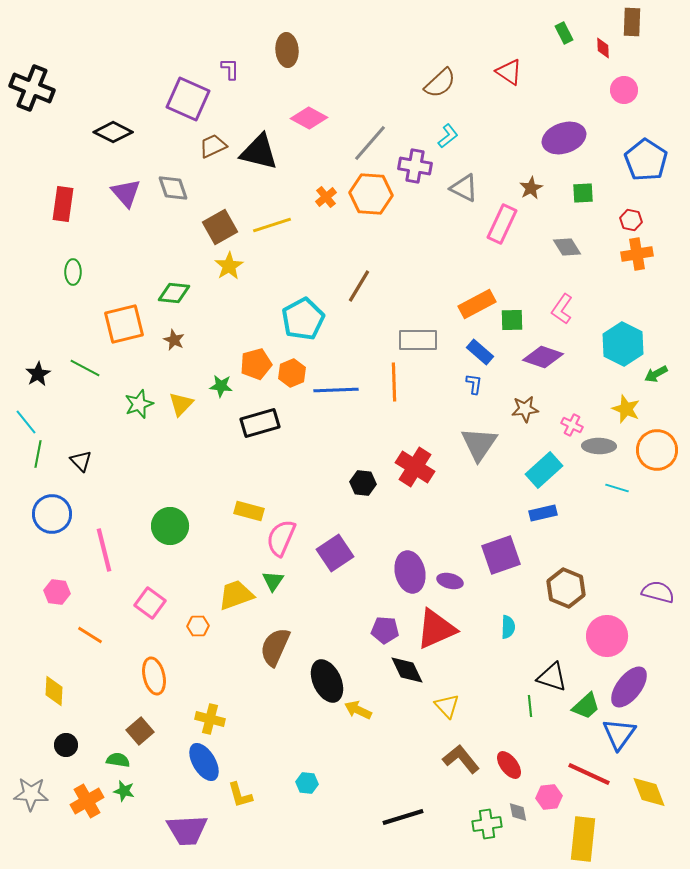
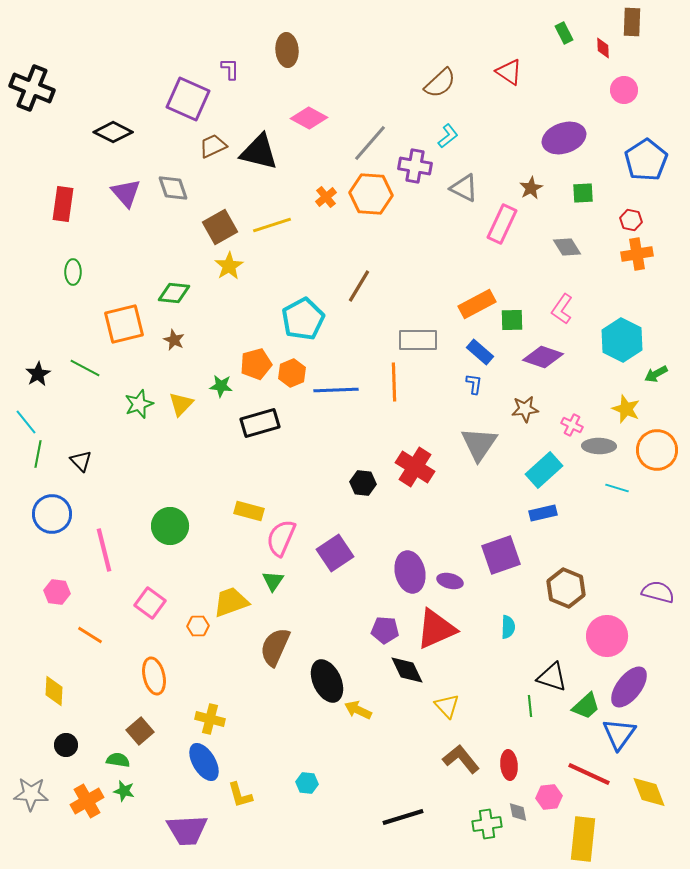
blue pentagon at (646, 160): rotated 6 degrees clockwise
cyan hexagon at (623, 344): moved 1 px left, 4 px up
yellow trapezoid at (236, 595): moved 5 px left, 7 px down
red ellipse at (509, 765): rotated 32 degrees clockwise
